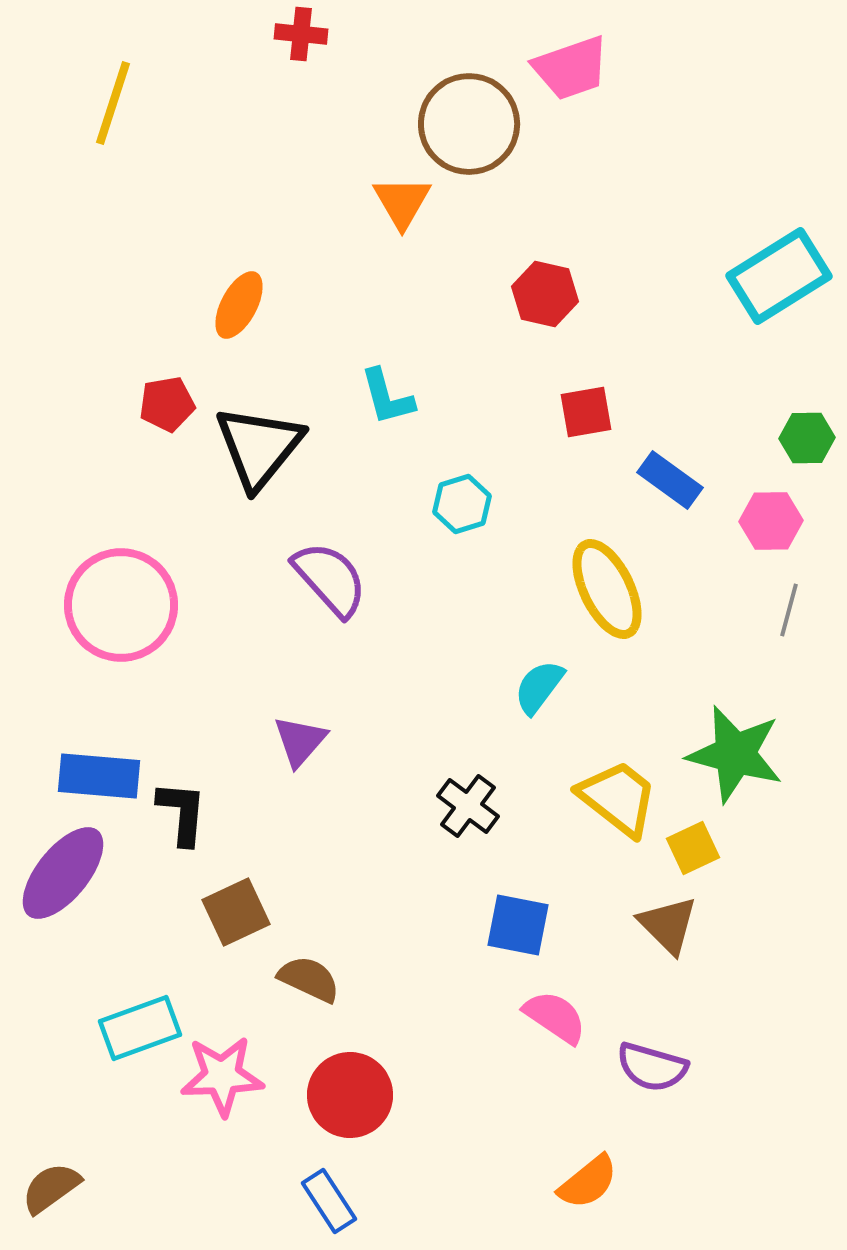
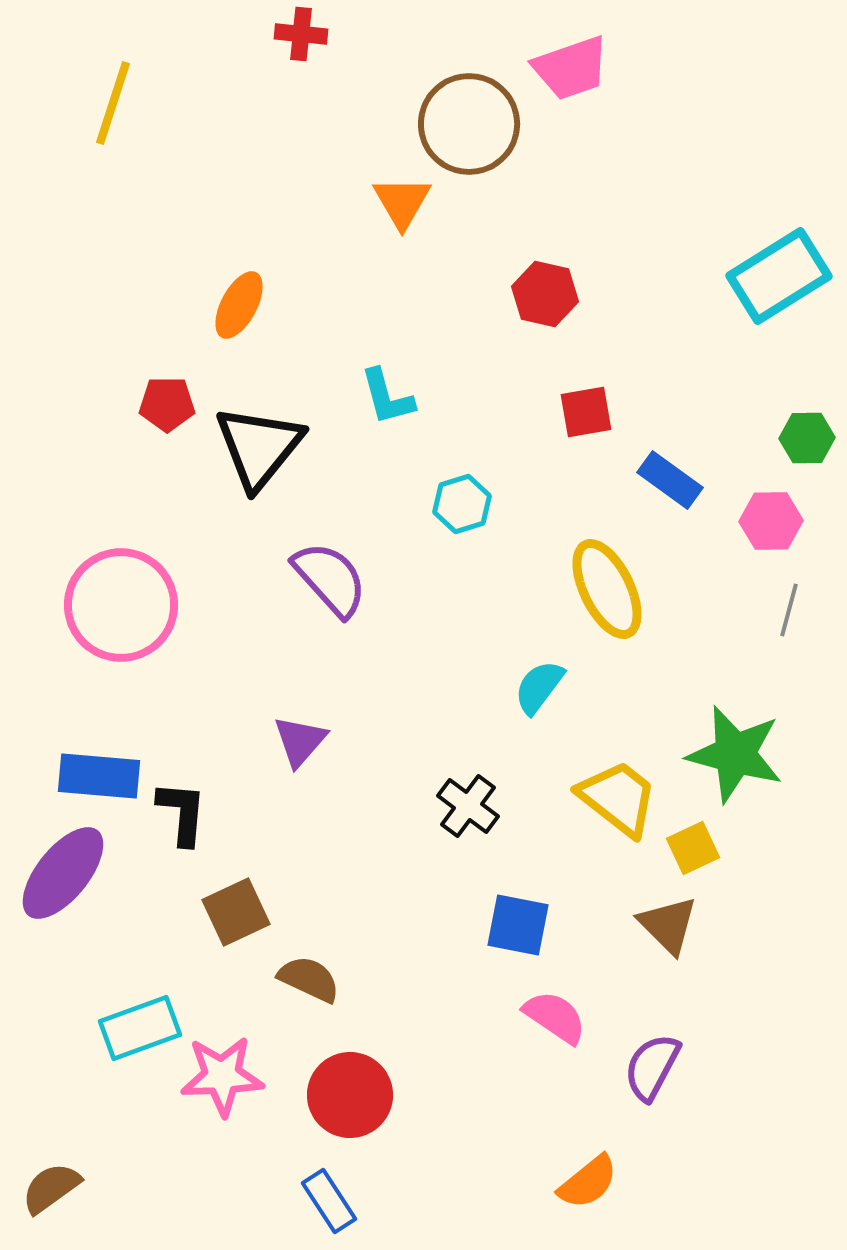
red pentagon at (167, 404): rotated 10 degrees clockwise
purple semicircle at (652, 1067): rotated 102 degrees clockwise
